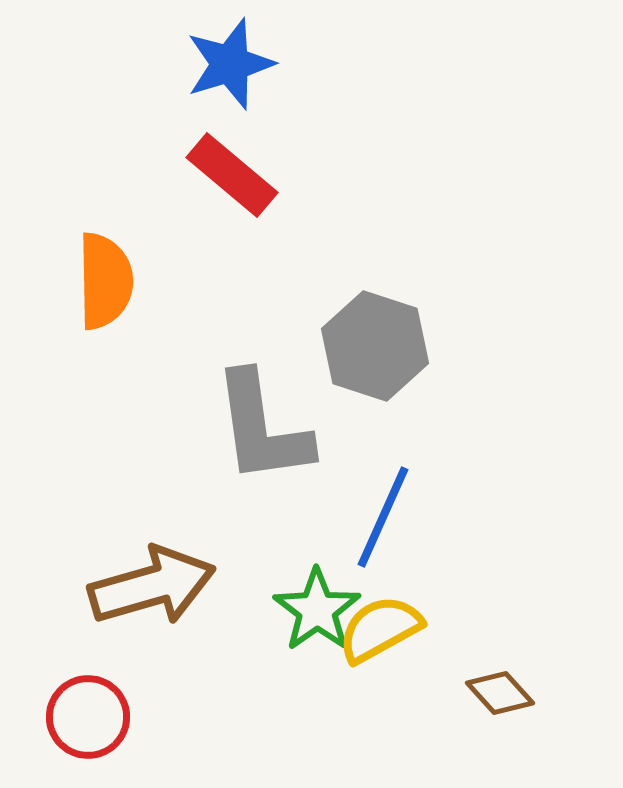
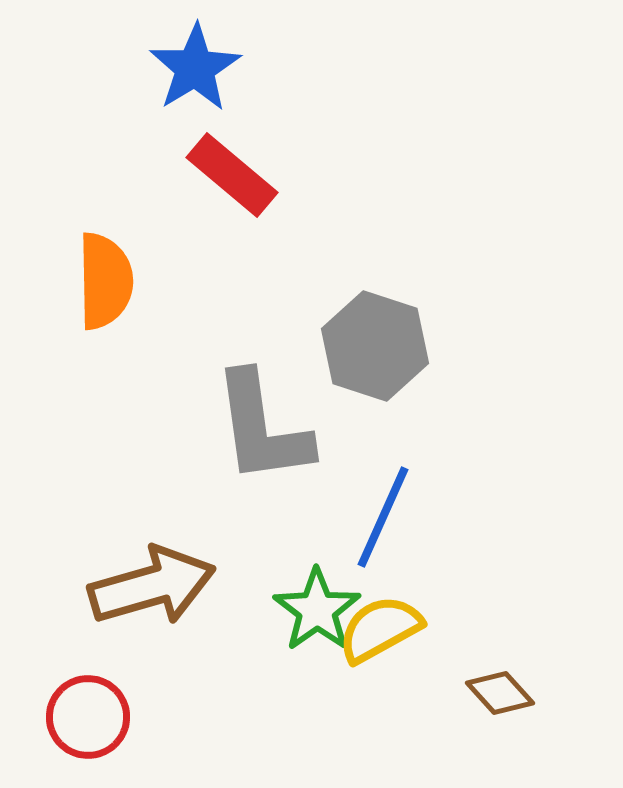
blue star: moved 35 px left, 4 px down; rotated 14 degrees counterclockwise
